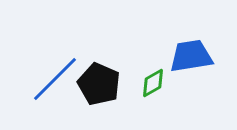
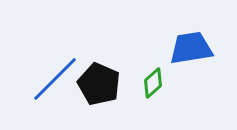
blue trapezoid: moved 8 px up
green diamond: rotated 12 degrees counterclockwise
